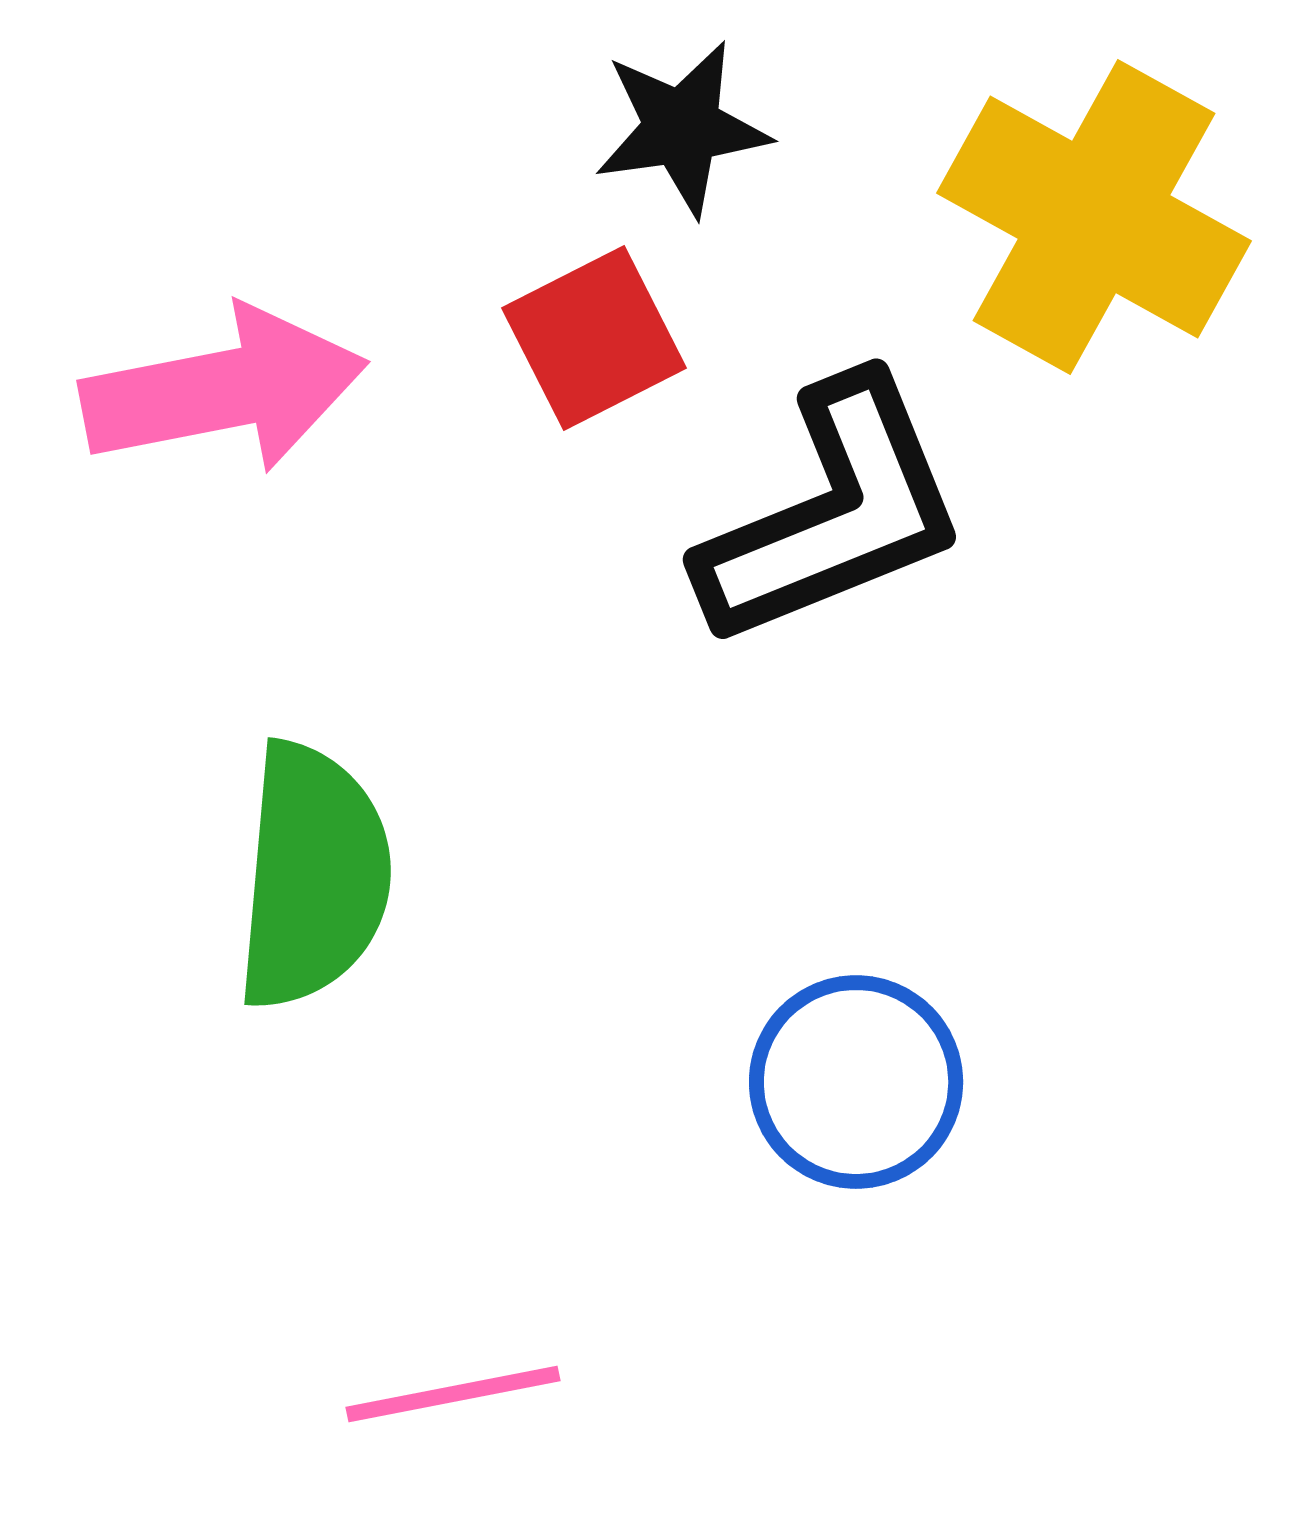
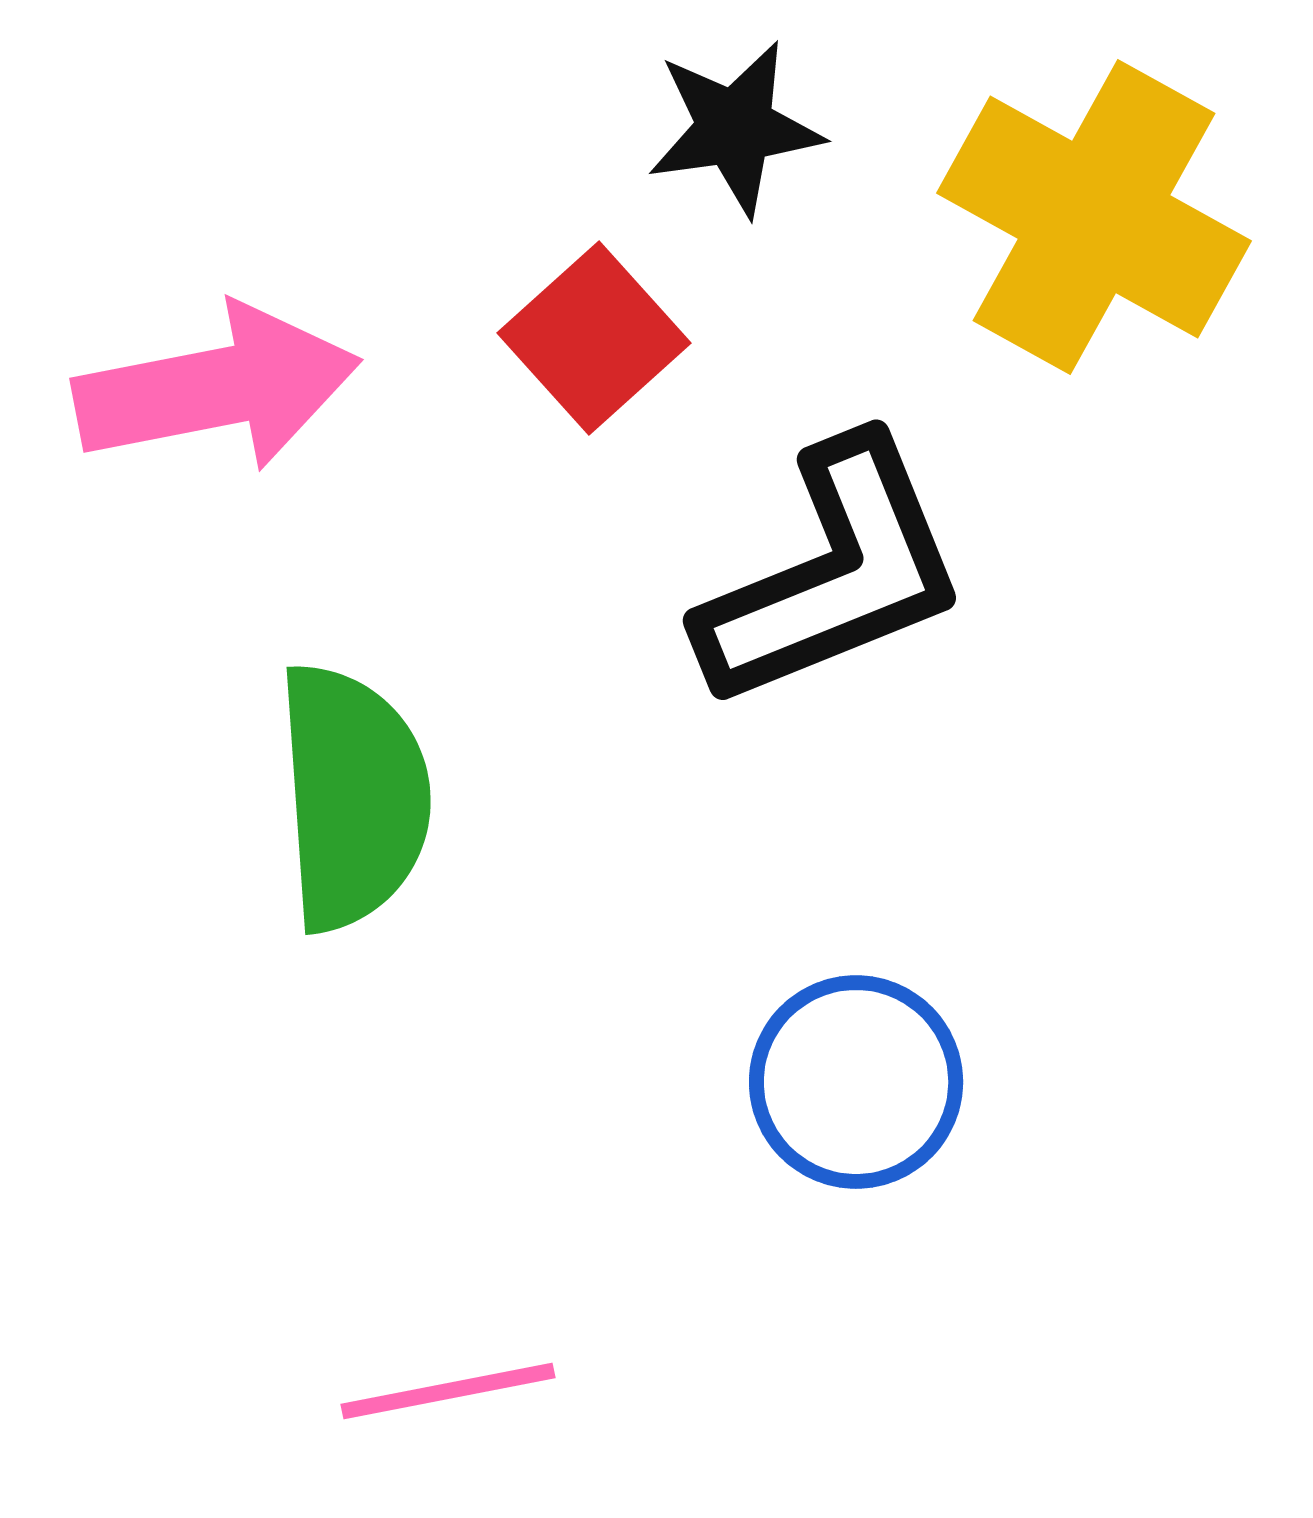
black star: moved 53 px right
red square: rotated 15 degrees counterclockwise
pink arrow: moved 7 px left, 2 px up
black L-shape: moved 61 px down
green semicircle: moved 40 px right, 79 px up; rotated 9 degrees counterclockwise
pink line: moved 5 px left, 3 px up
